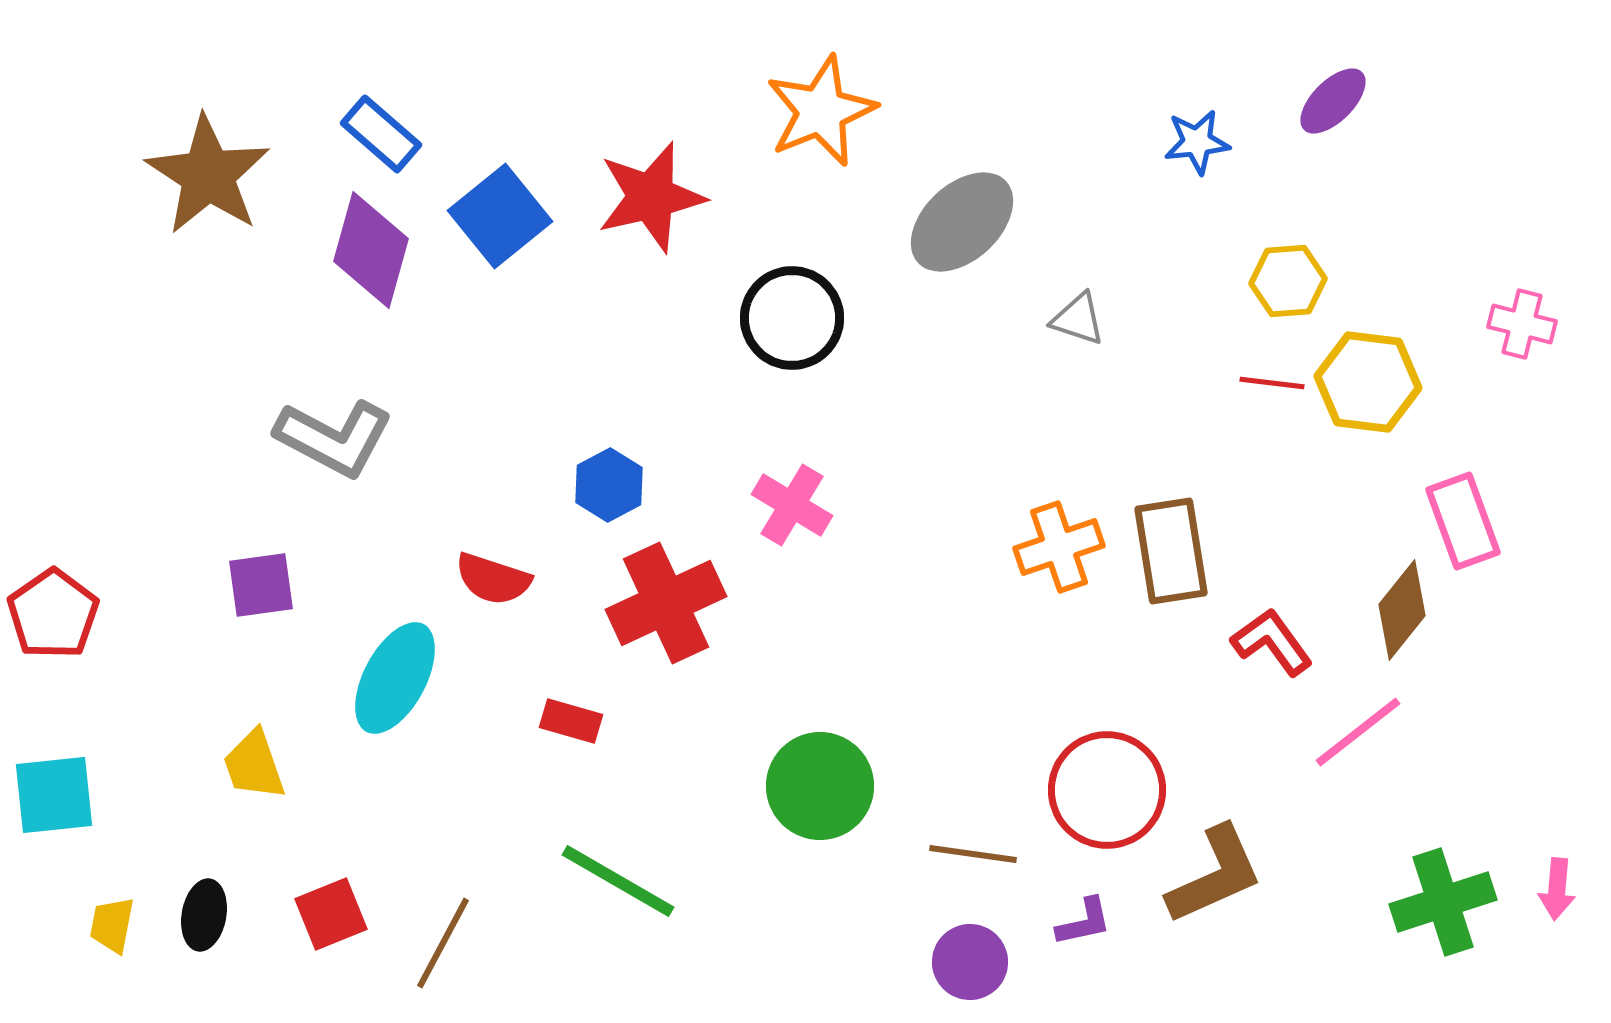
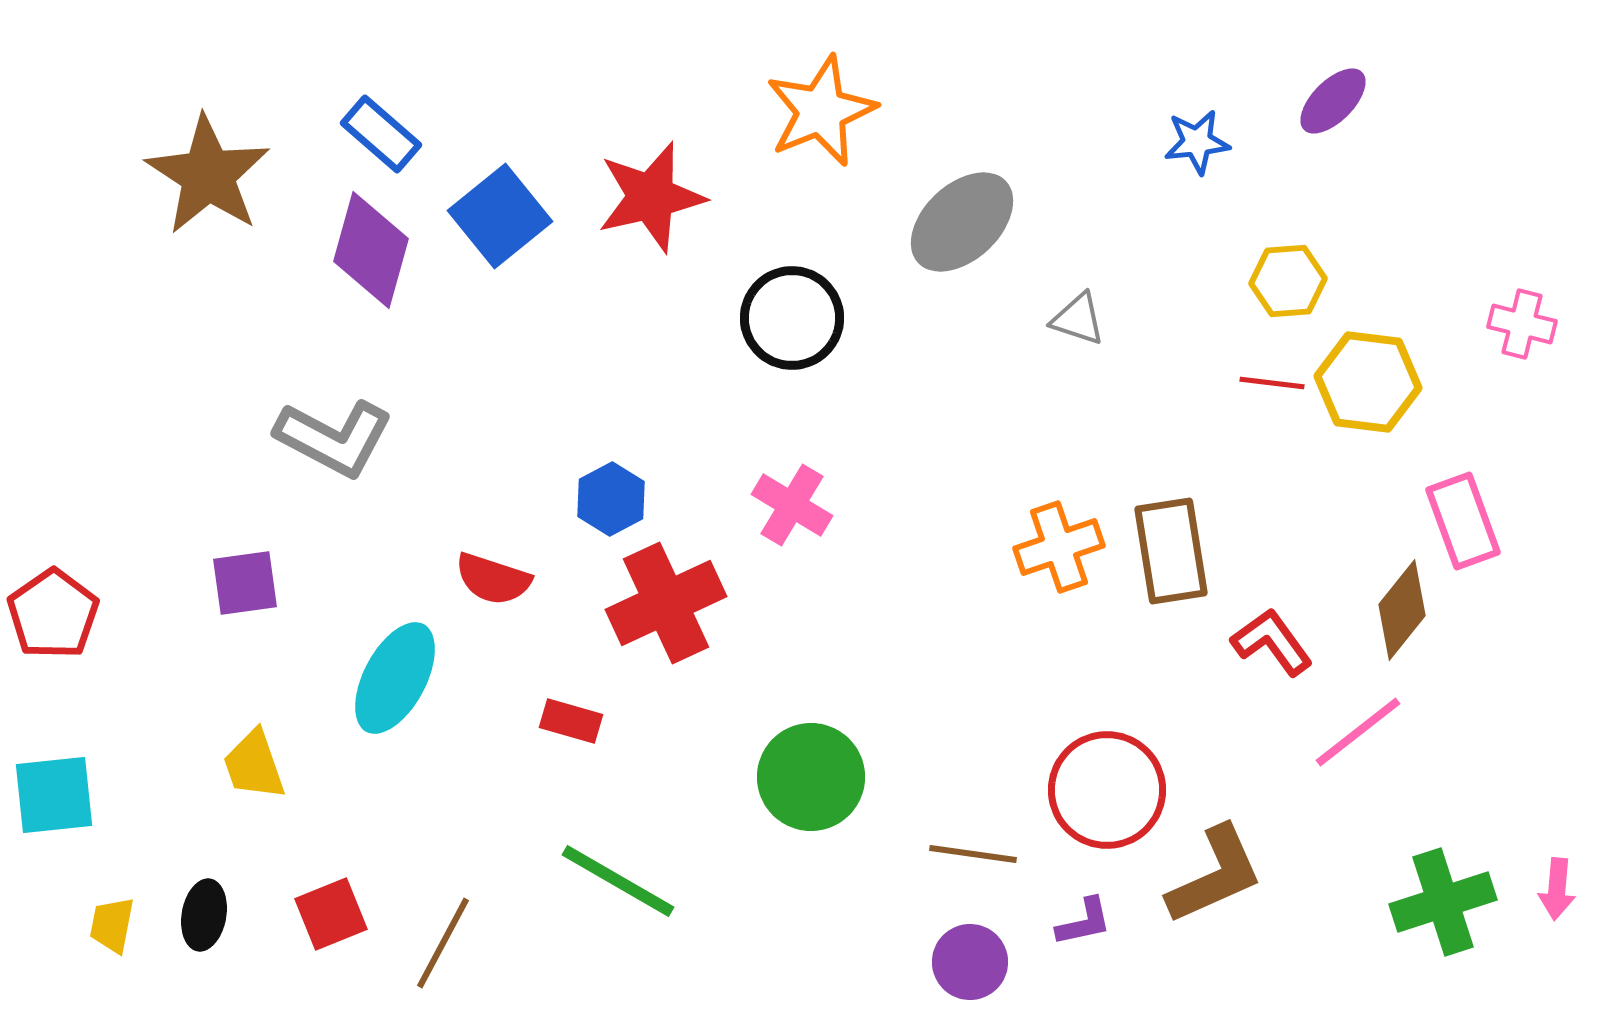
blue hexagon at (609, 485): moved 2 px right, 14 px down
purple square at (261, 585): moved 16 px left, 2 px up
green circle at (820, 786): moved 9 px left, 9 px up
